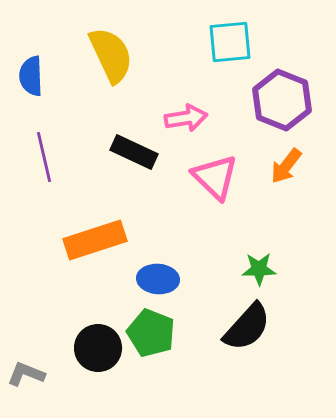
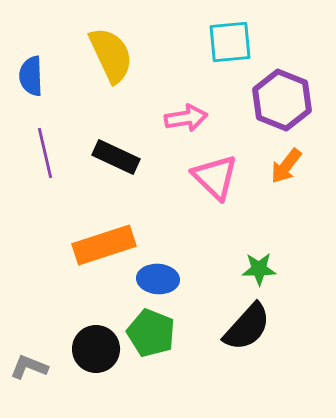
black rectangle: moved 18 px left, 5 px down
purple line: moved 1 px right, 4 px up
orange rectangle: moved 9 px right, 5 px down
black circle: moved 2 px left, 1 px down
gray L-shape: moved 3 px right, 7 px up
